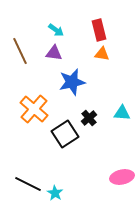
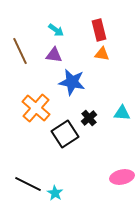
purple triangle: moved 2 px down
blue star: rotated 24 degrees clockwise
orange cross: moved 2 px right, 1 px up
